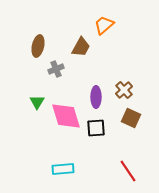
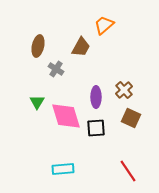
gray cross: rotated 35 degrees counterclockwise
